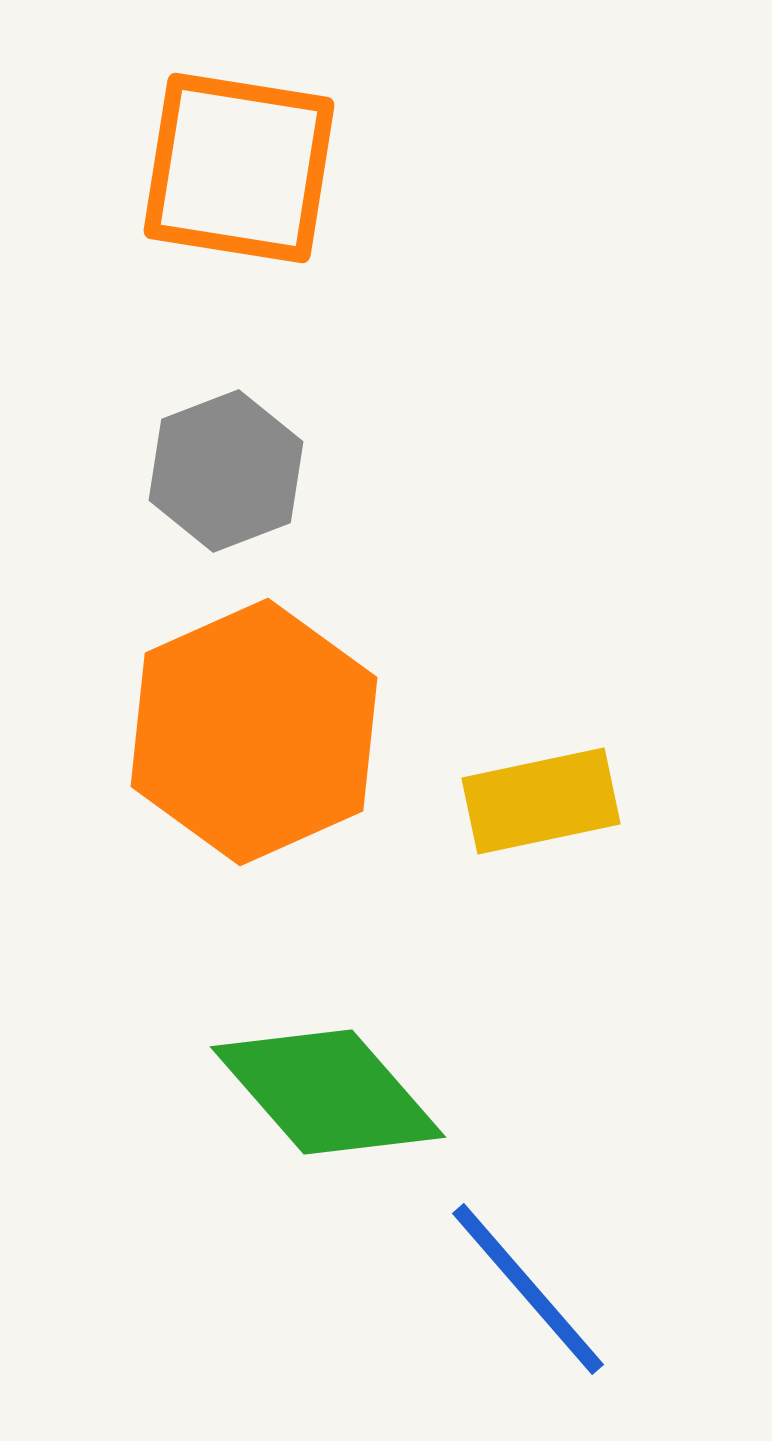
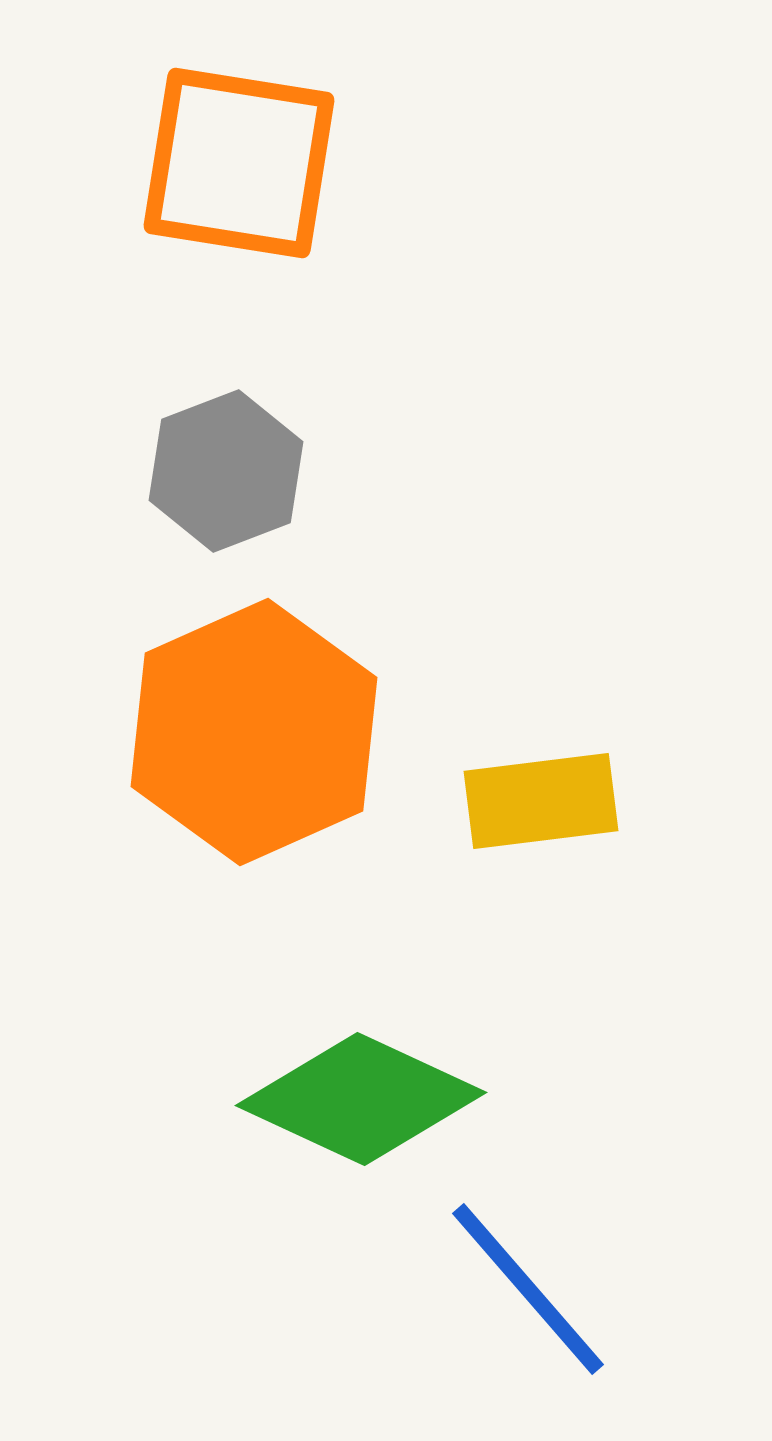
orange square: moved 5 px up
yellow rectangle: rotated 5 degrees clockwise
green diamond: moved 33 px right, 7 px down; rotated 24 degrees counterclockwise
